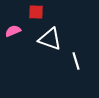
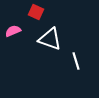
red square: rotated 21 degrees clockwise
